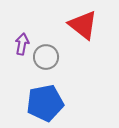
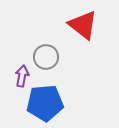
purple arrow: moved 32 px down
blue pentagon: rotated 6 degrees clockwise
